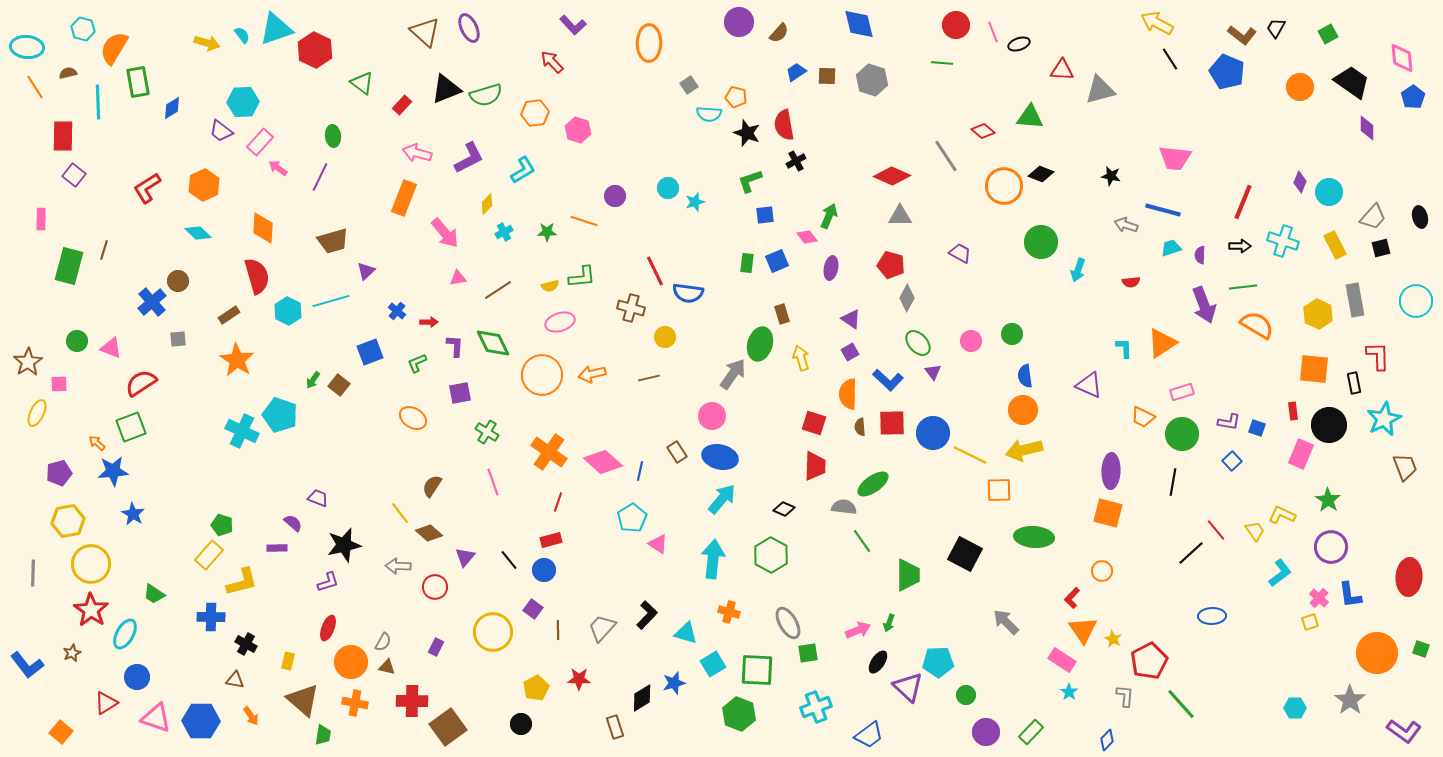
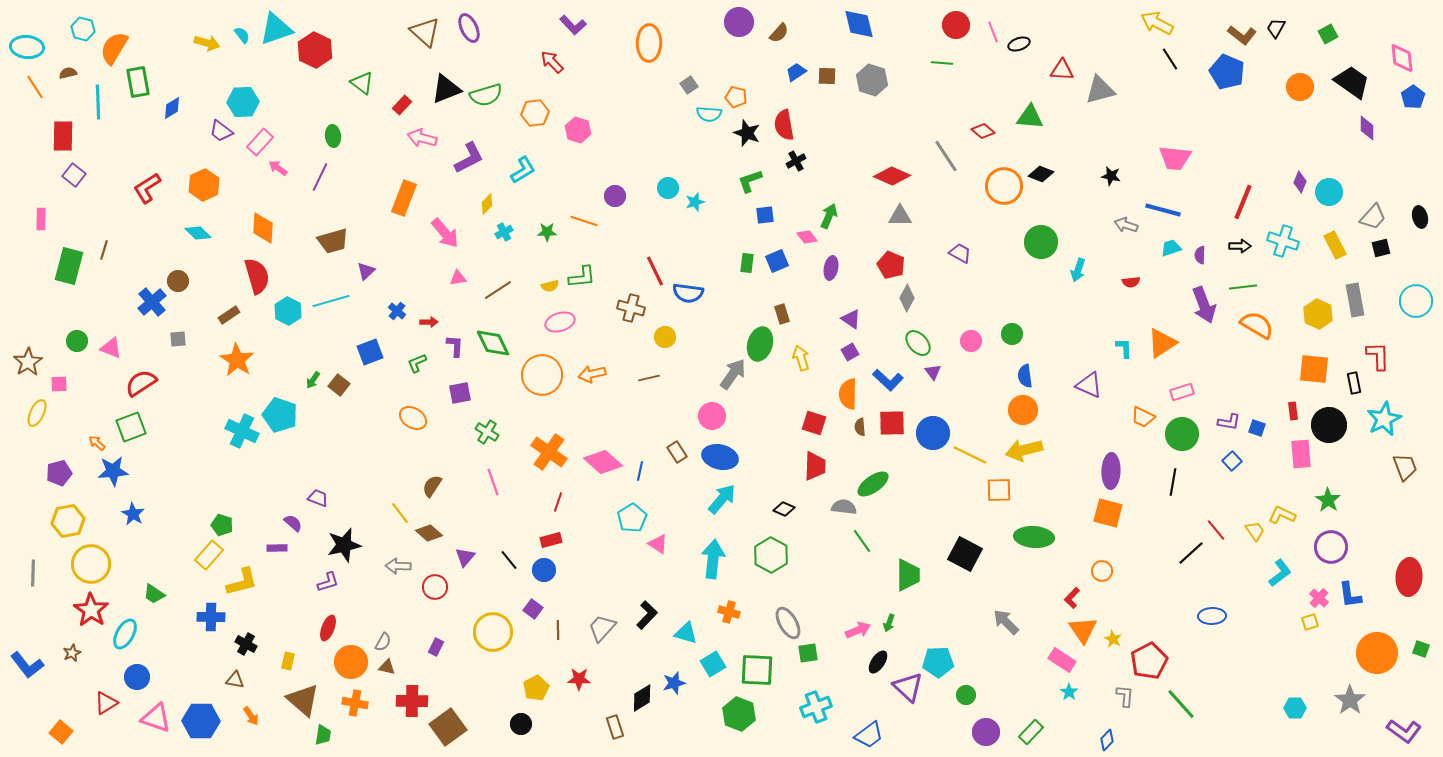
pink arrow at (417, 153): moved 5 px right, 15 px up
red pentagon at (891, 265): rotated 8 degrees clockwise
pink rectangle at (1301, 454): rotated 28 degrees counterclockwise
